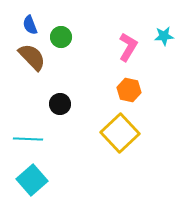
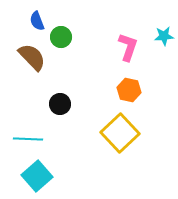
blue semicircle: moved 7 px right, 4 px up
pink L-shape: rotated 12 degrees counterclockwise
cyan square: moved 5 px right, 4 px up
